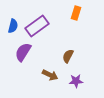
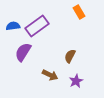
orange rectangle: moved 3 px right, 1 px up; rotated 48 degrees counterclockwise
blue semicircle: rotated 112 degrees counterclockwise
brown semicircle: moved 2 px right
purple star: rotated 24 degrees counterclockwise
